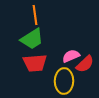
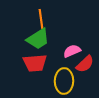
orange line: moved 6 px right, 4 px down
green trapezoid: moved 6 px right
pink semicircle: moved 1 px right, 5 px up
